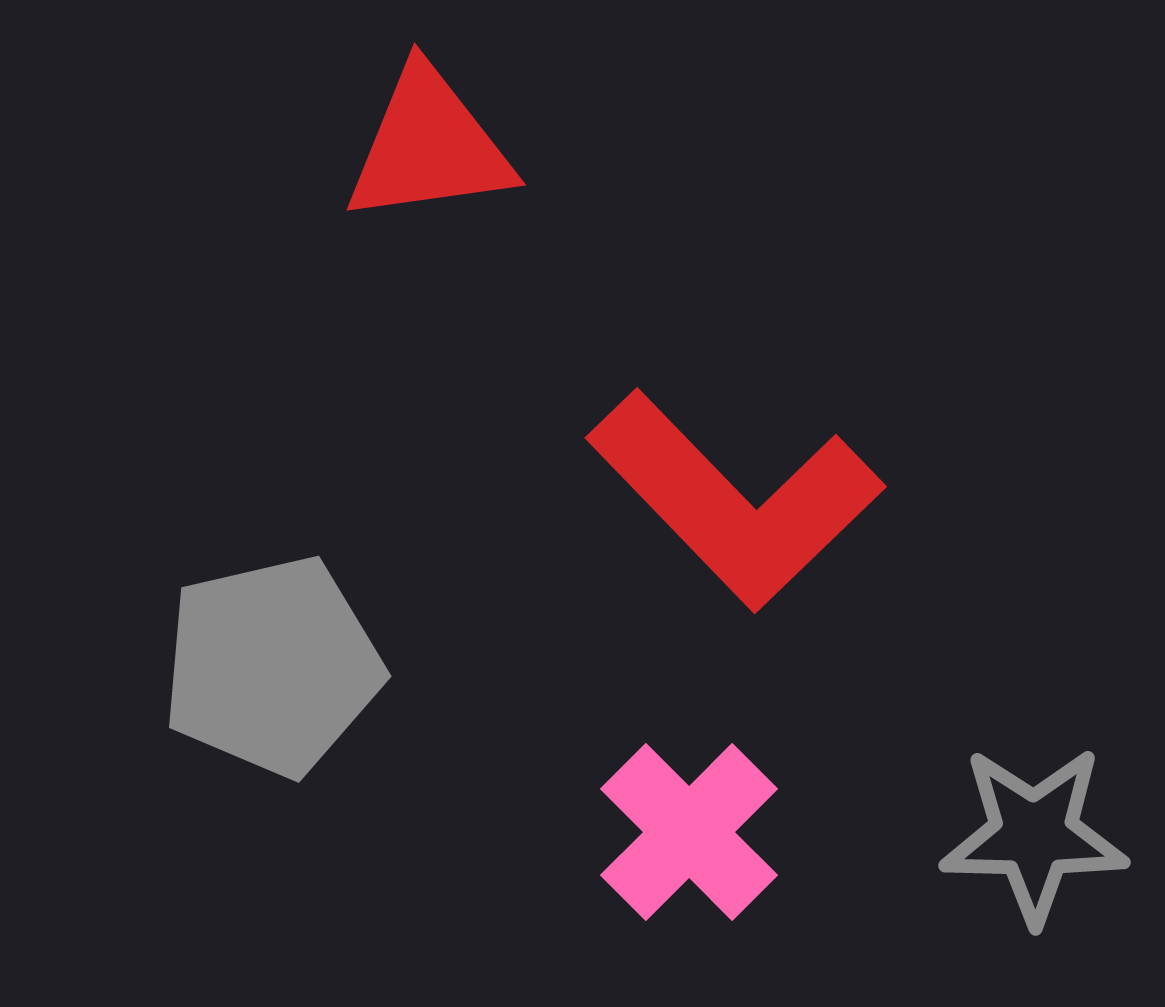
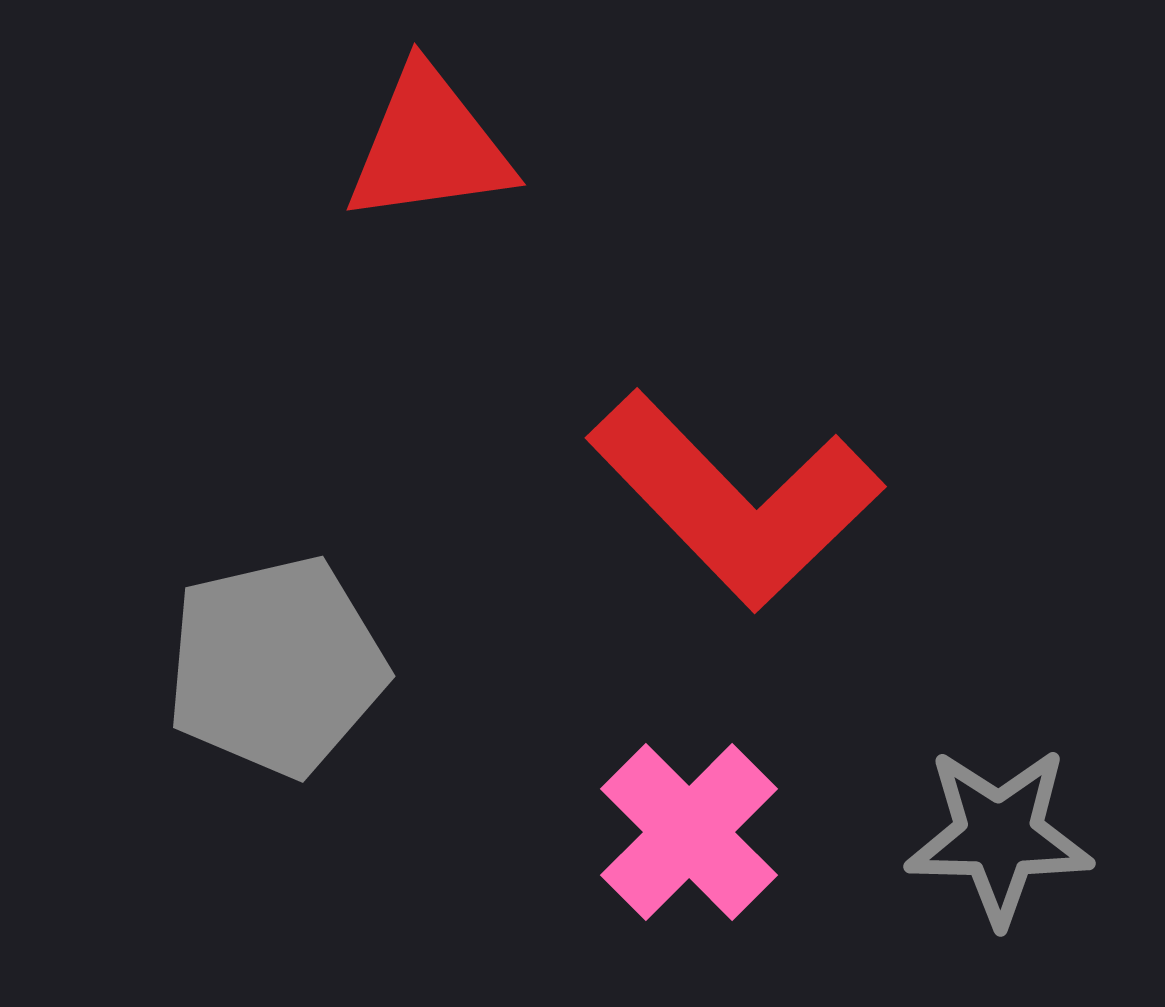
gray pentagon: moved 4 px right
gray star: moved 35 px left, 1 px down
